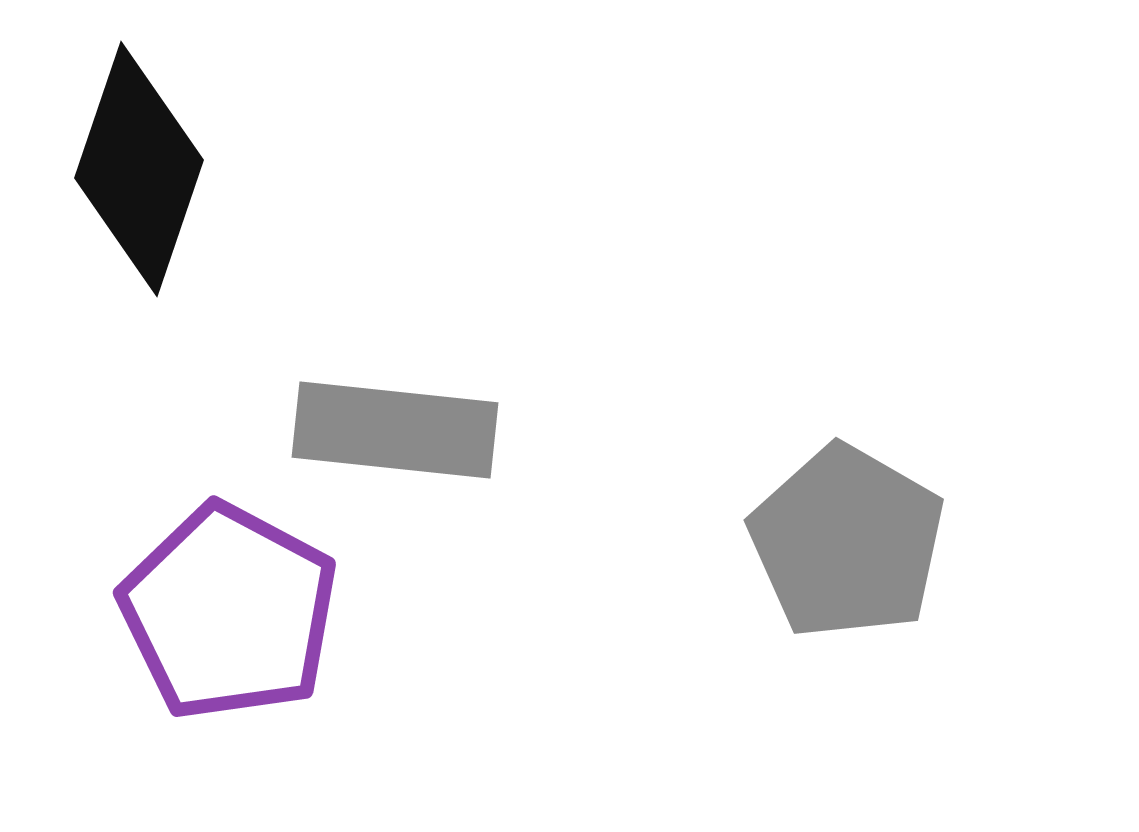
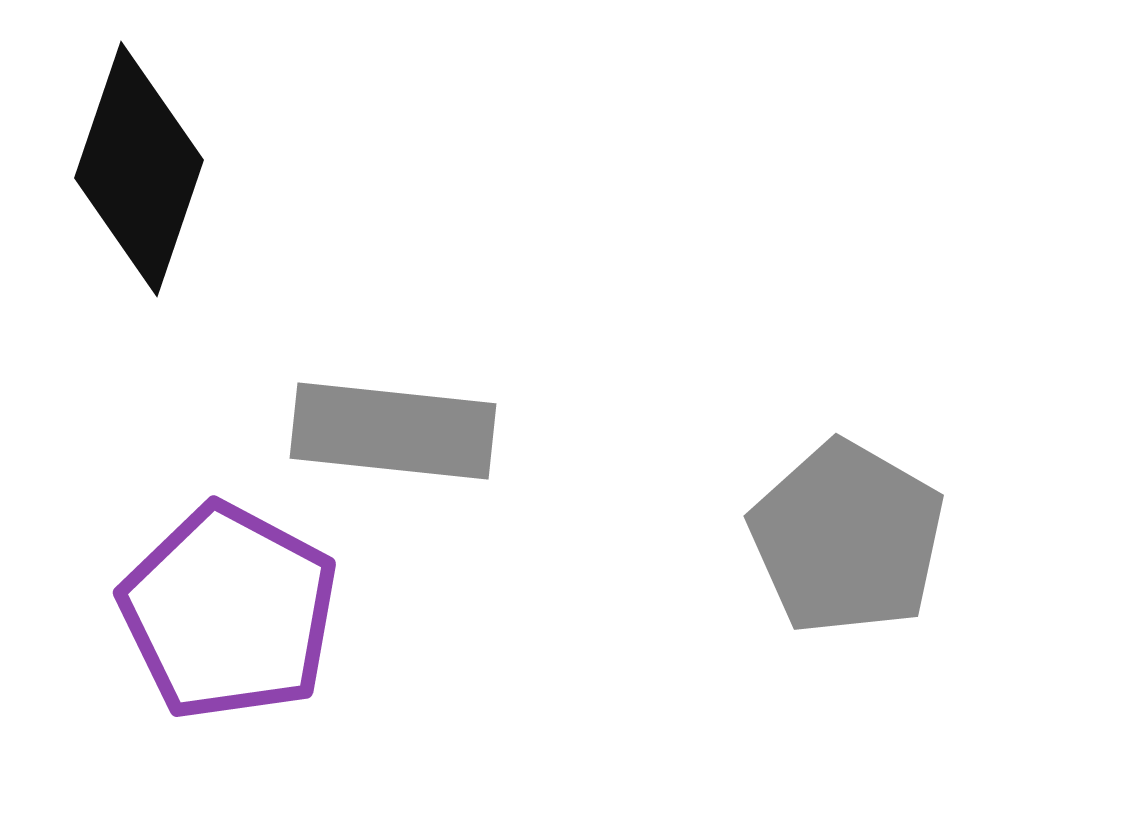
gray rectangle: moved 2 px left, 1 px down
gray pentagon: moved 4 px up
